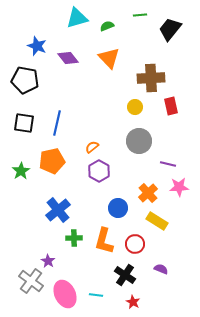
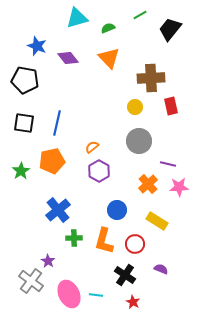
green line: rotated 24 degrees counterclockwise
green semicircle: moved 1 px right, 2 px down
orange cross: moved 9 px up
blue circle: moved 1 px left, 2 px down
pink ellipse: moved 4 px right
